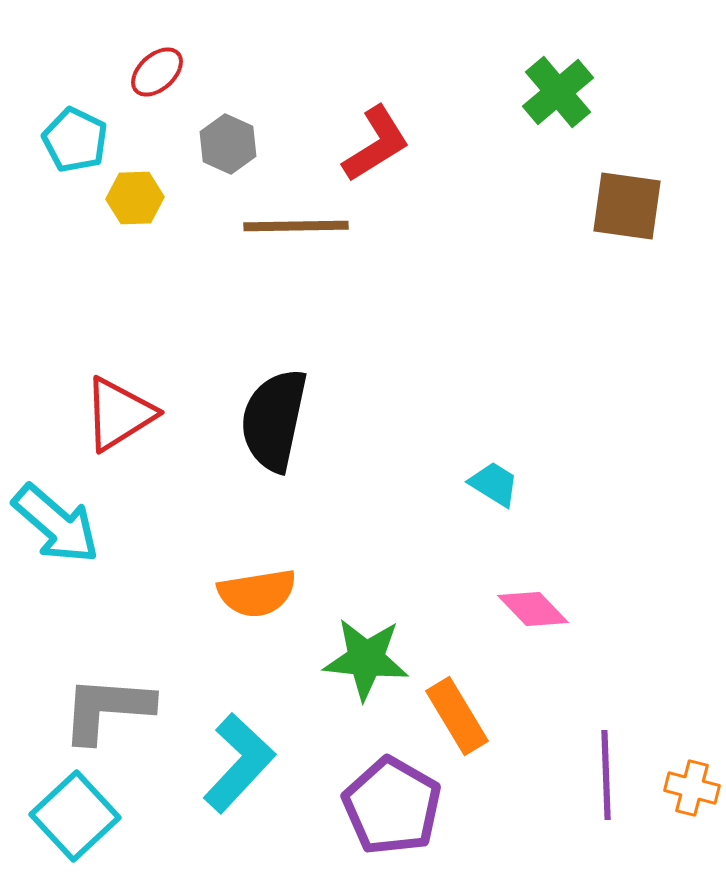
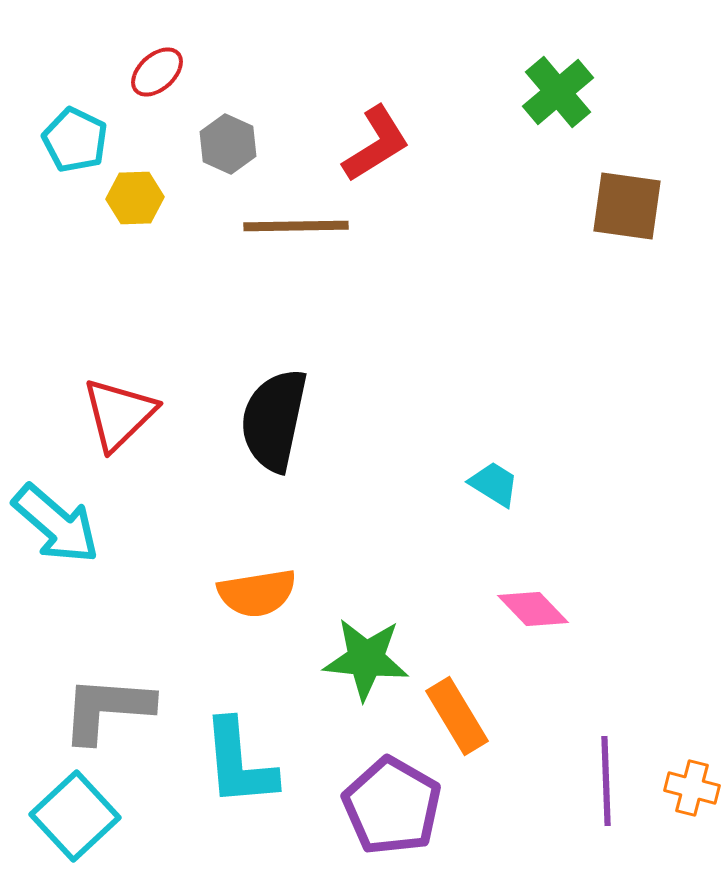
red triangle: rotated 12 degrees counterclockwise
cyan L-shape: rotated 132 degrees clockwise
purple line: moved 6 px down
